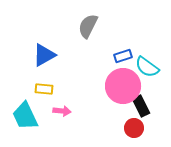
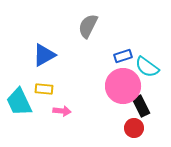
cyan trapezoid: moved 6 px left, 14 px up
